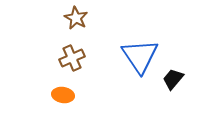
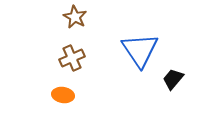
brown star: moved 1 px left, 1 px up
blue triangle: moved 6 px up
